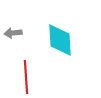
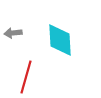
red line: rotated 20 degrees clockwise
